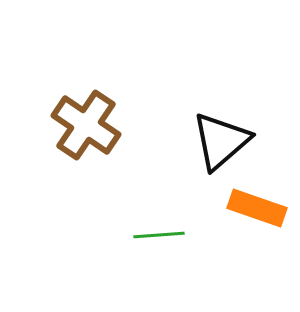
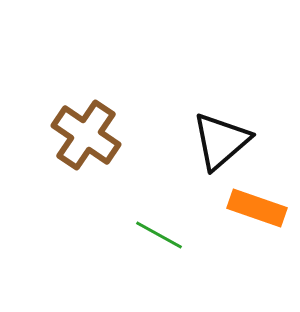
brown cross: moved 10 px down
green line: rotated 33 degrees clockwise
